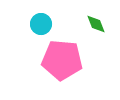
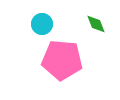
cyan circle: moved 1 px right
